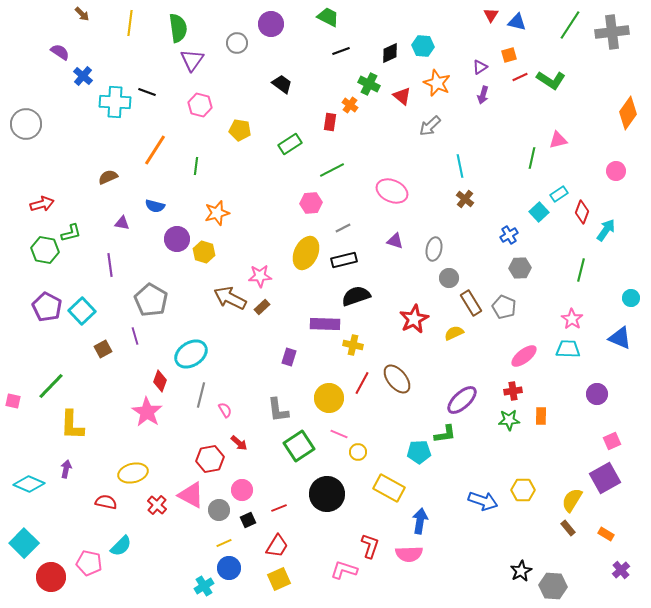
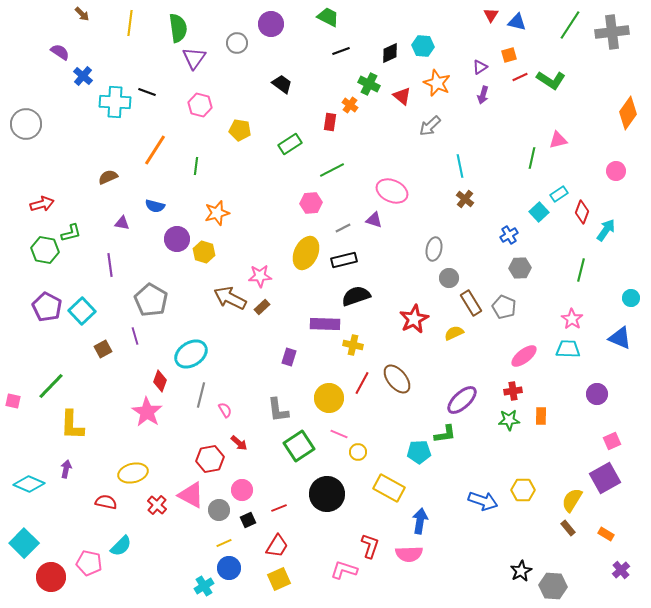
purple triangle at (192, 60): moved 2 px right, 2 px up
purple triangle at (395, 241): moved 21 px left, 21 px up
